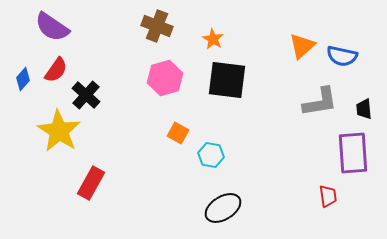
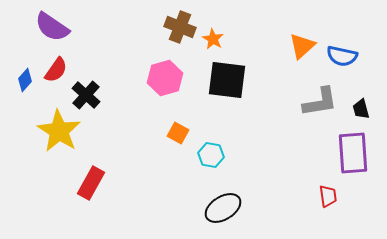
brown cross: moved 23 px right, 1 px down
blue diamond: moved 2 px right, 1 px down
black trapezoid: moved 3 px left; rotated 10 degrees counterclockwise
